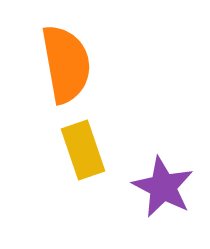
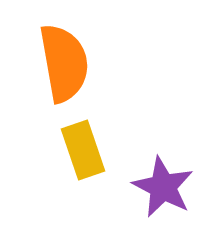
orange semicircle: moved 2 px left, 1 px up
